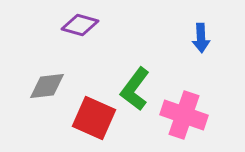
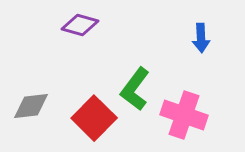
gray diamond: moved 16 px left, 20 px down
red square: rotated 21 degrees clockwise
